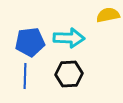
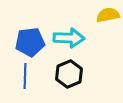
black hexagon: rotated 20 degrees counterclockwise
